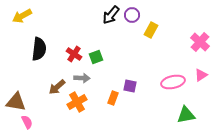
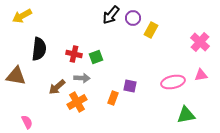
purple circle: moved 1 px right, 3 px down
red cross: rotated 21 degrees counterclockwise
pink triangle: rotated 24 degrees clockwise
brown triangle: moved 26 px up
